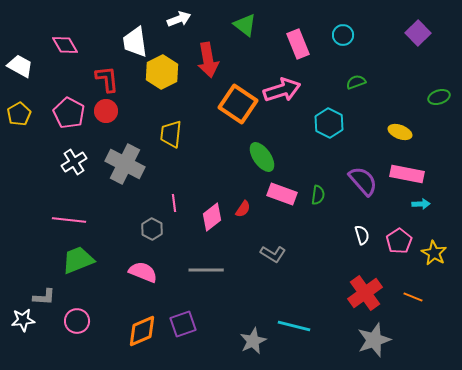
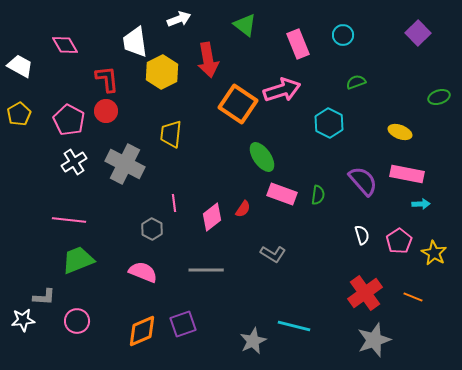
pink pentagon at (69, 113): moved 7 px down
